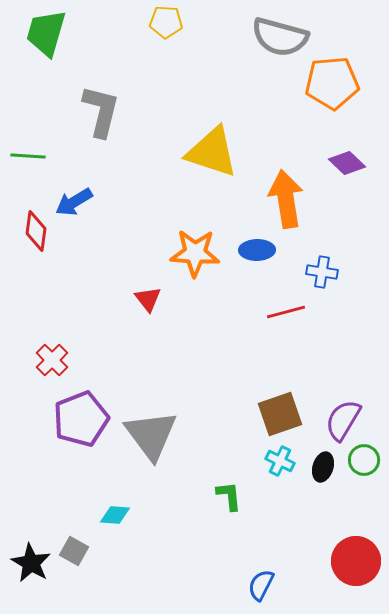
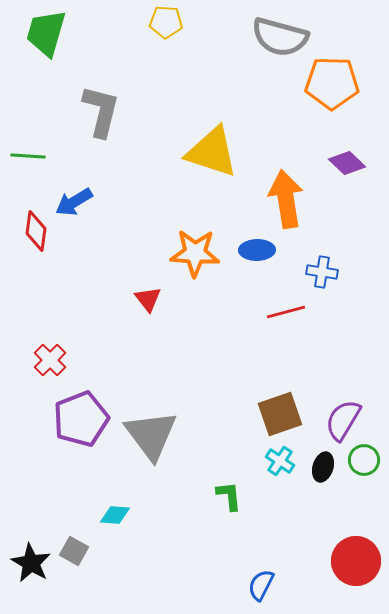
orange pentagon: rotated 6 degrees clockwise
red cross: moved 2 px left
cyan cross: rotated 8 degrees clockwise
